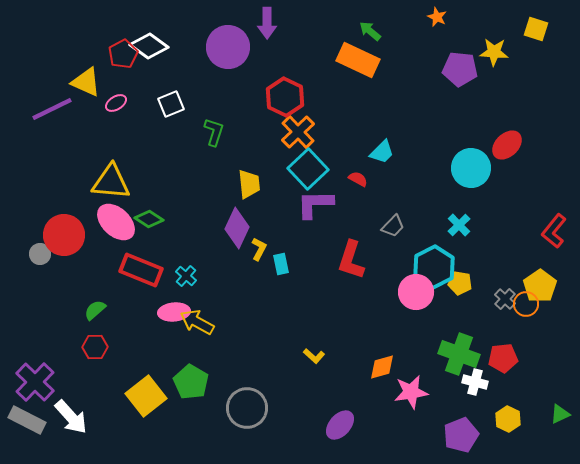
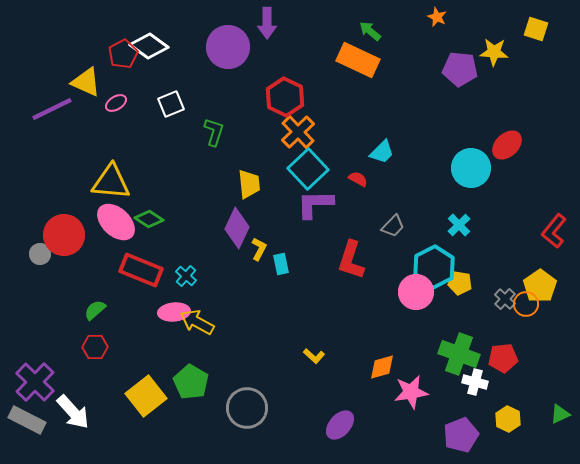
white arrow at (71, 417): moved 2 px right, 5 px up
